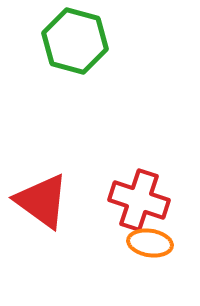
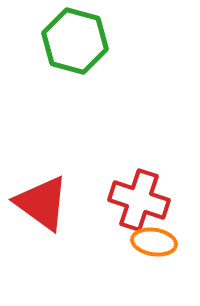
red triangle: moved 2 px down
orange ellipse: moved 4 px right, 1 px up
